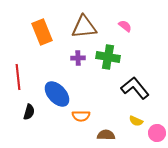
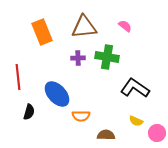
green cross: moved 1 px left
black L-shape: rotated 16 degrees counterclockwise
